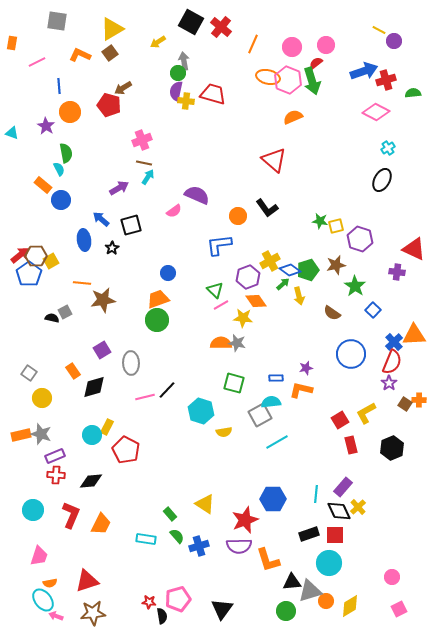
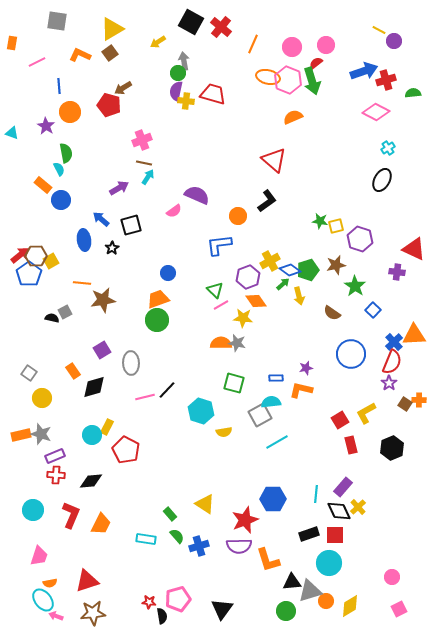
black L-shape at (267, 208): moved 7 px up; rotated 90 degrees counterclockwise
